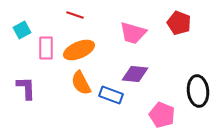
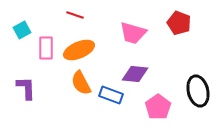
black ellipse: rotated 8 degrees counterclockwise
pink pentagon: moved 4 px left, 8 px up; rotated 15 degrees clockwise
